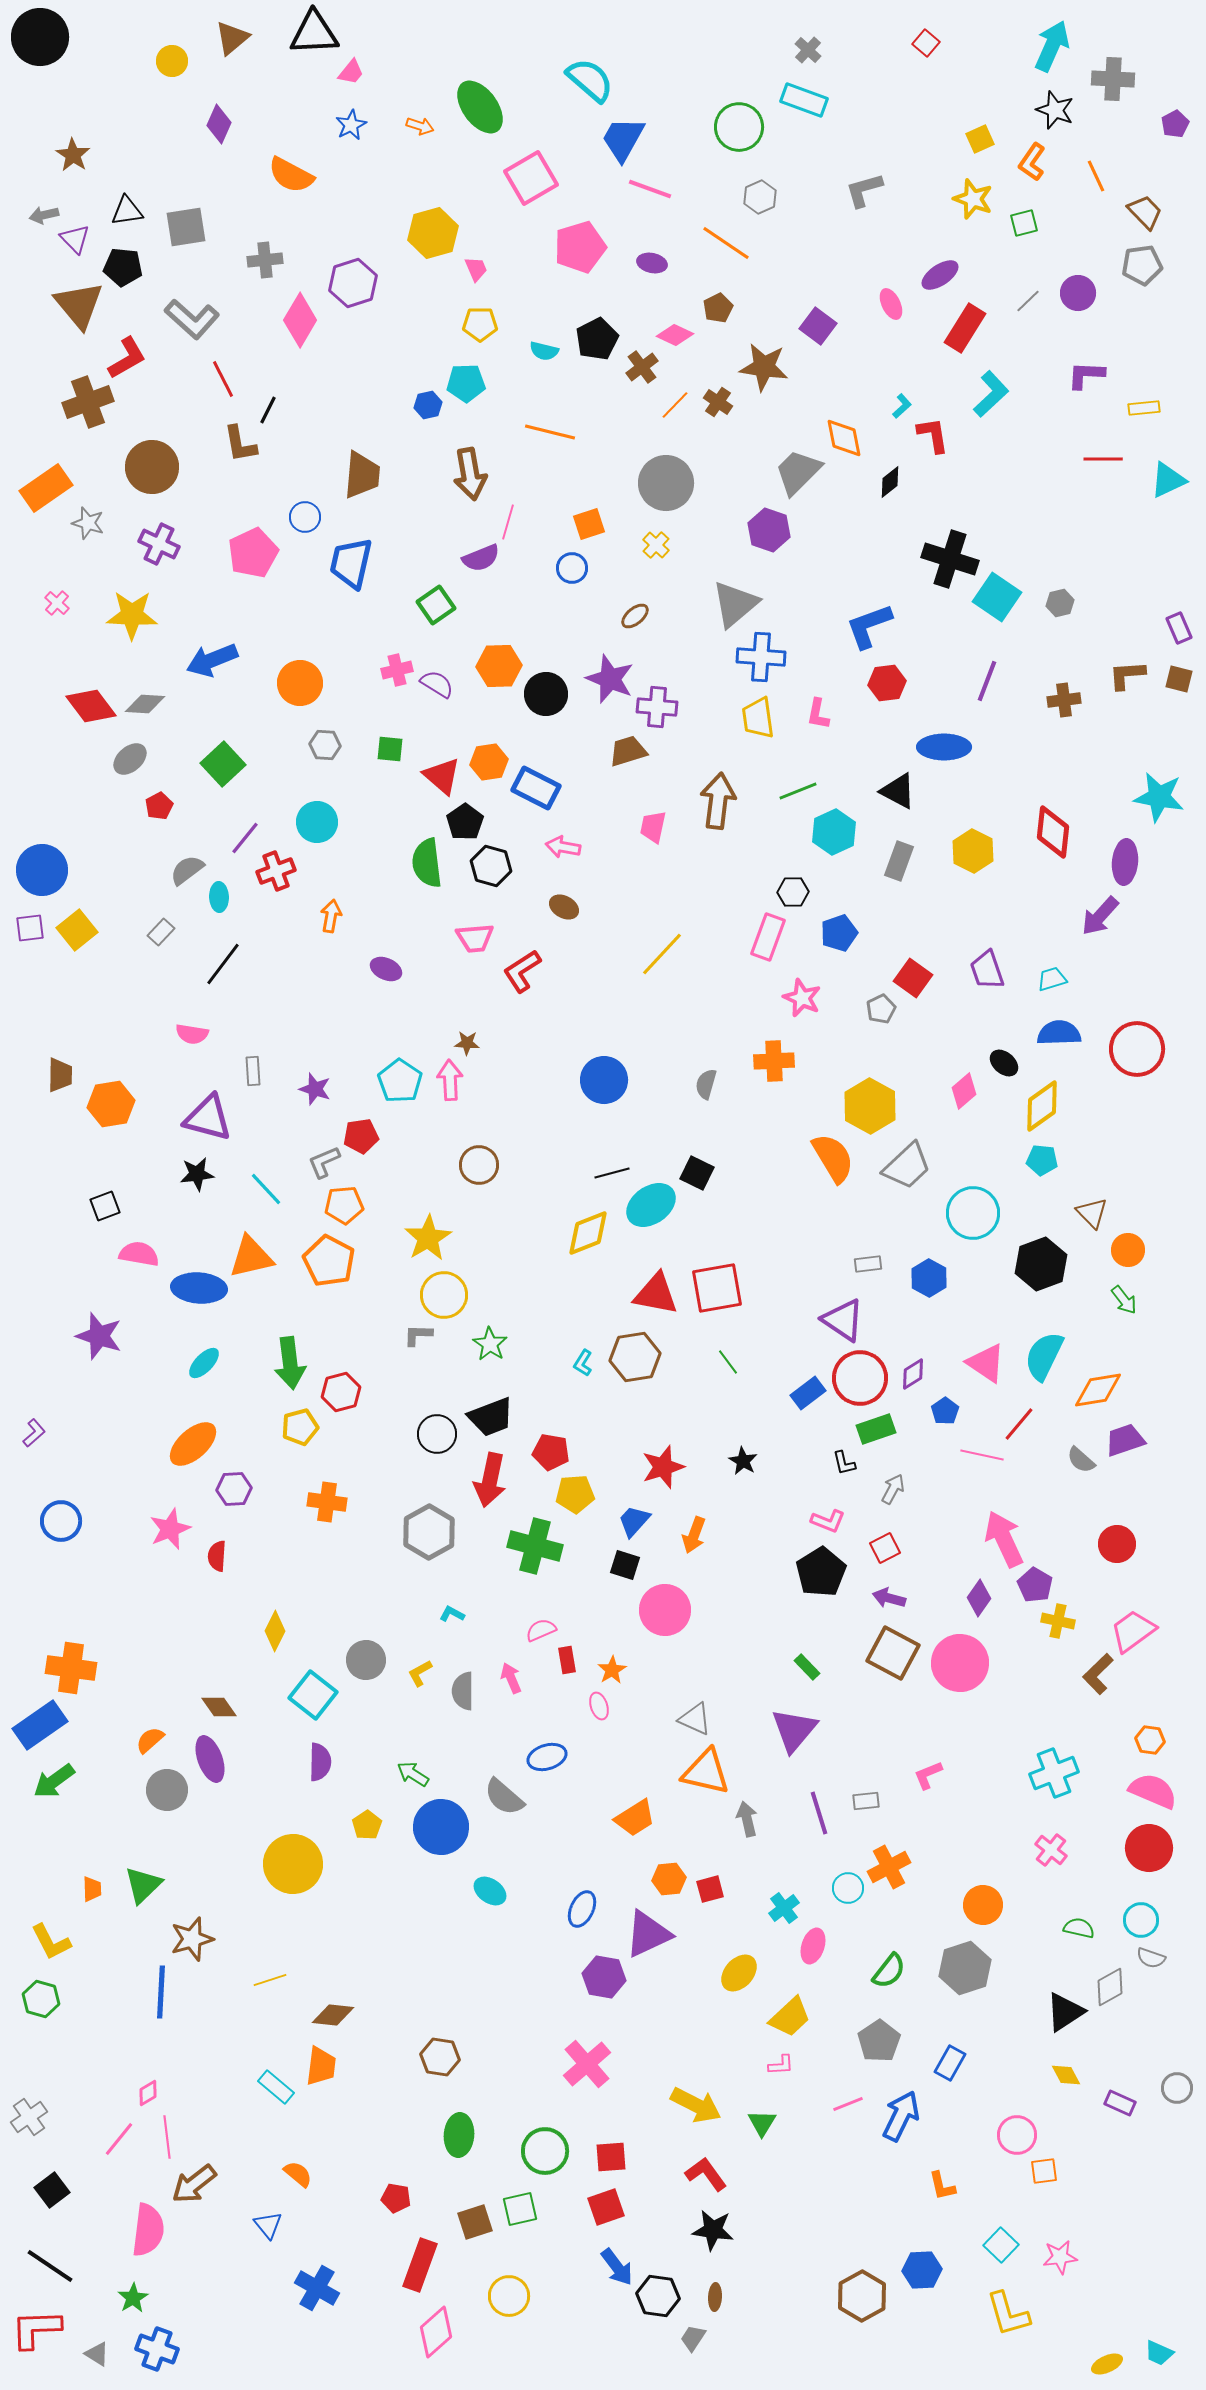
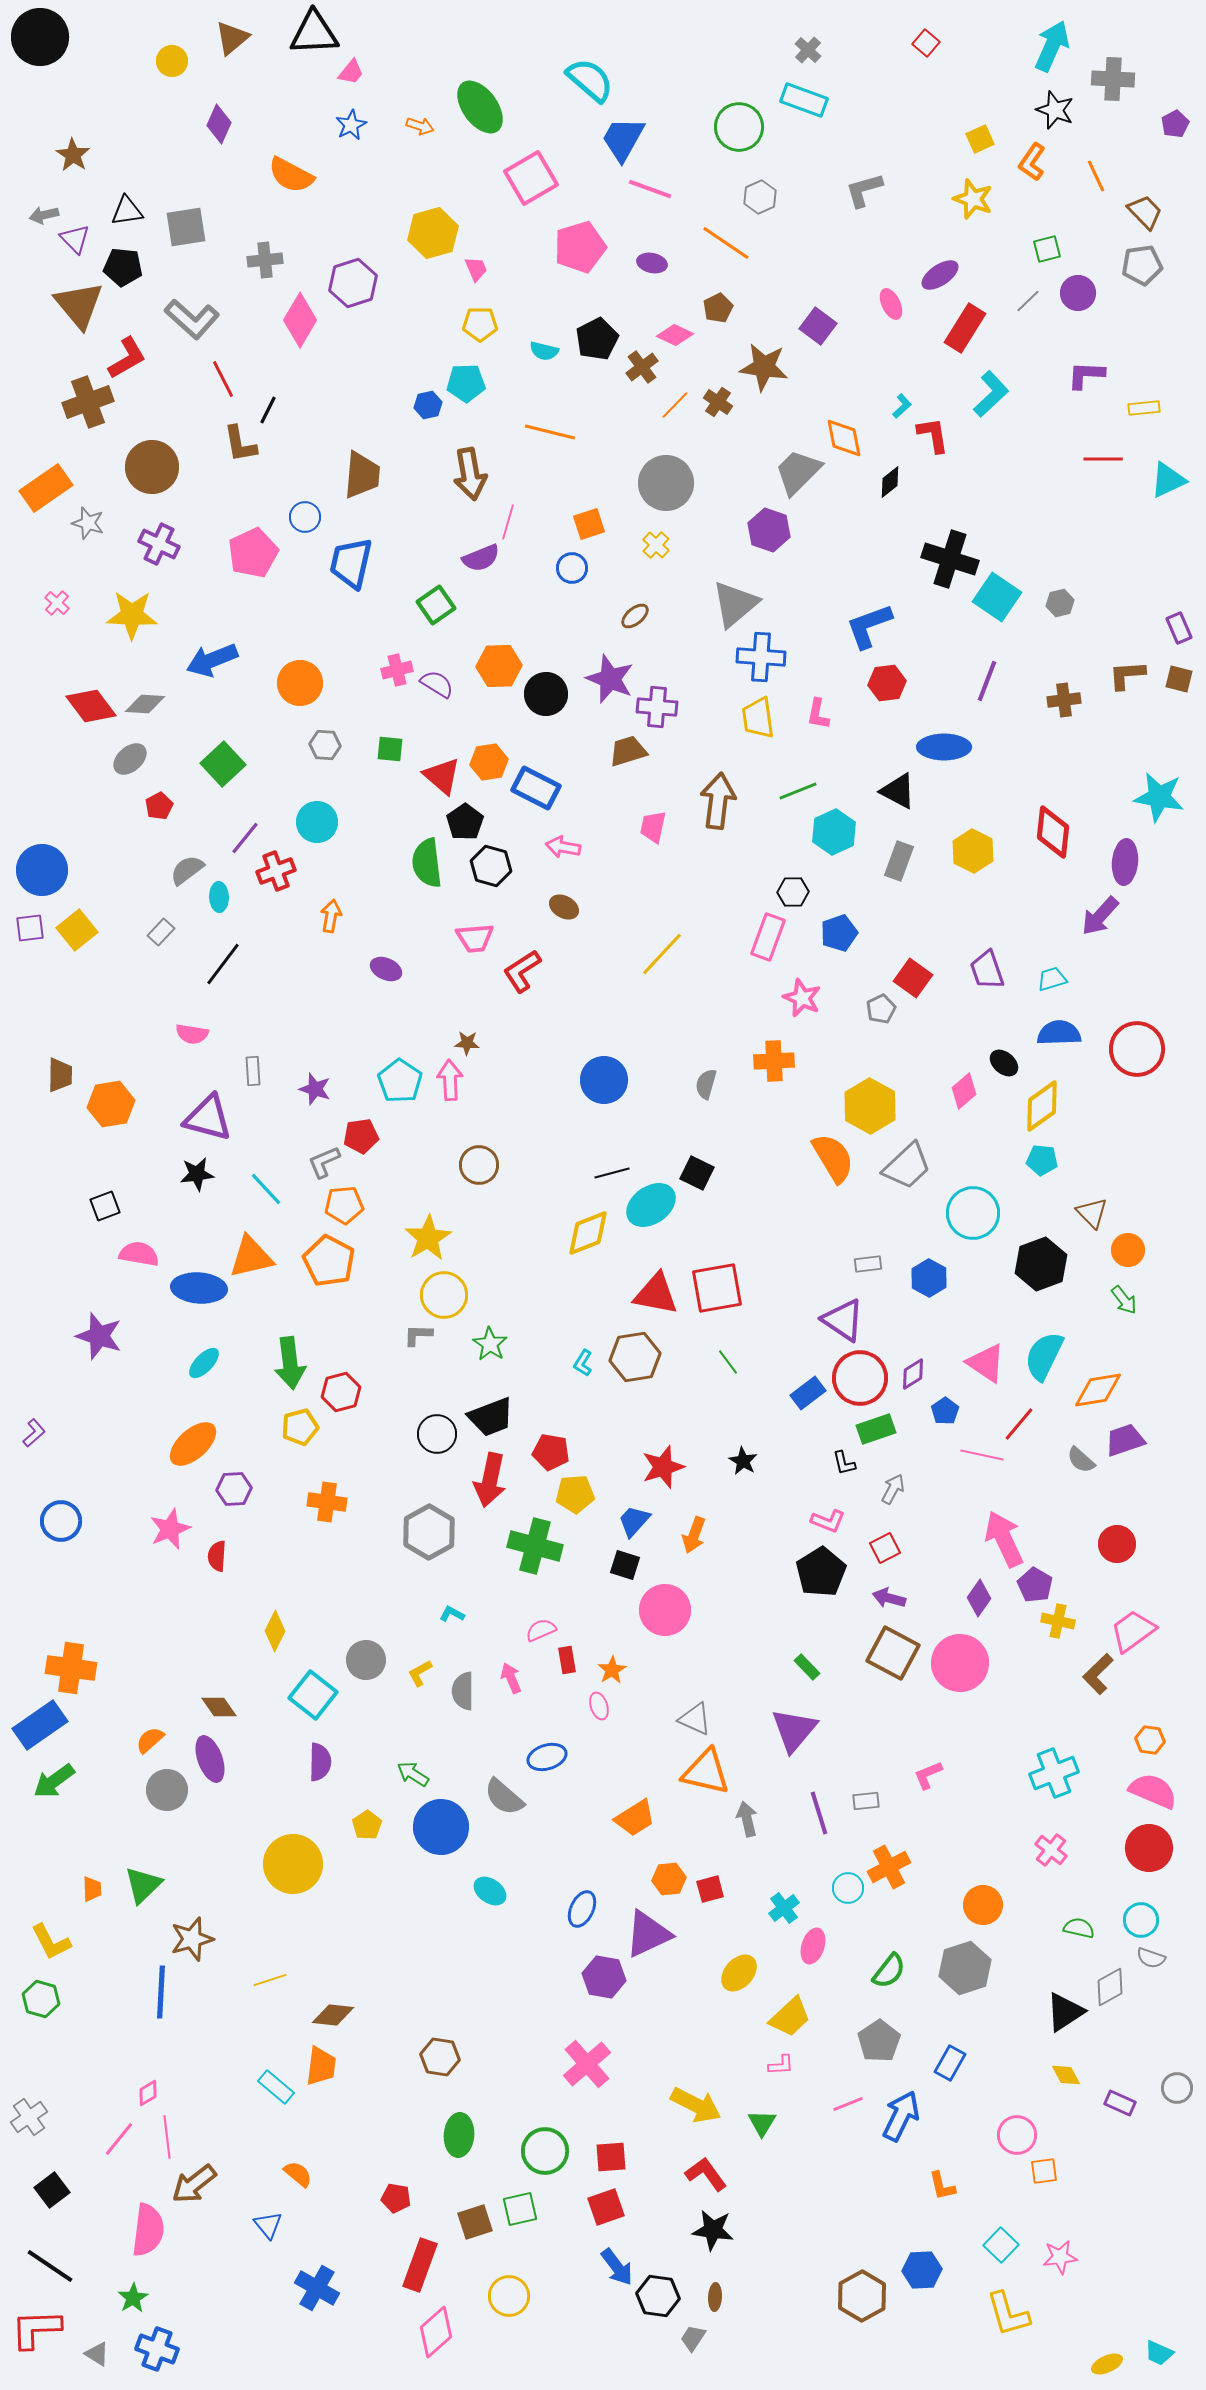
green square at (1024, 223): moved 23 px right, 26 px down
